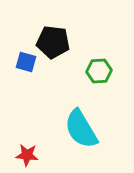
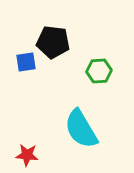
blue square: rotated 25 degrees counterclockwise
